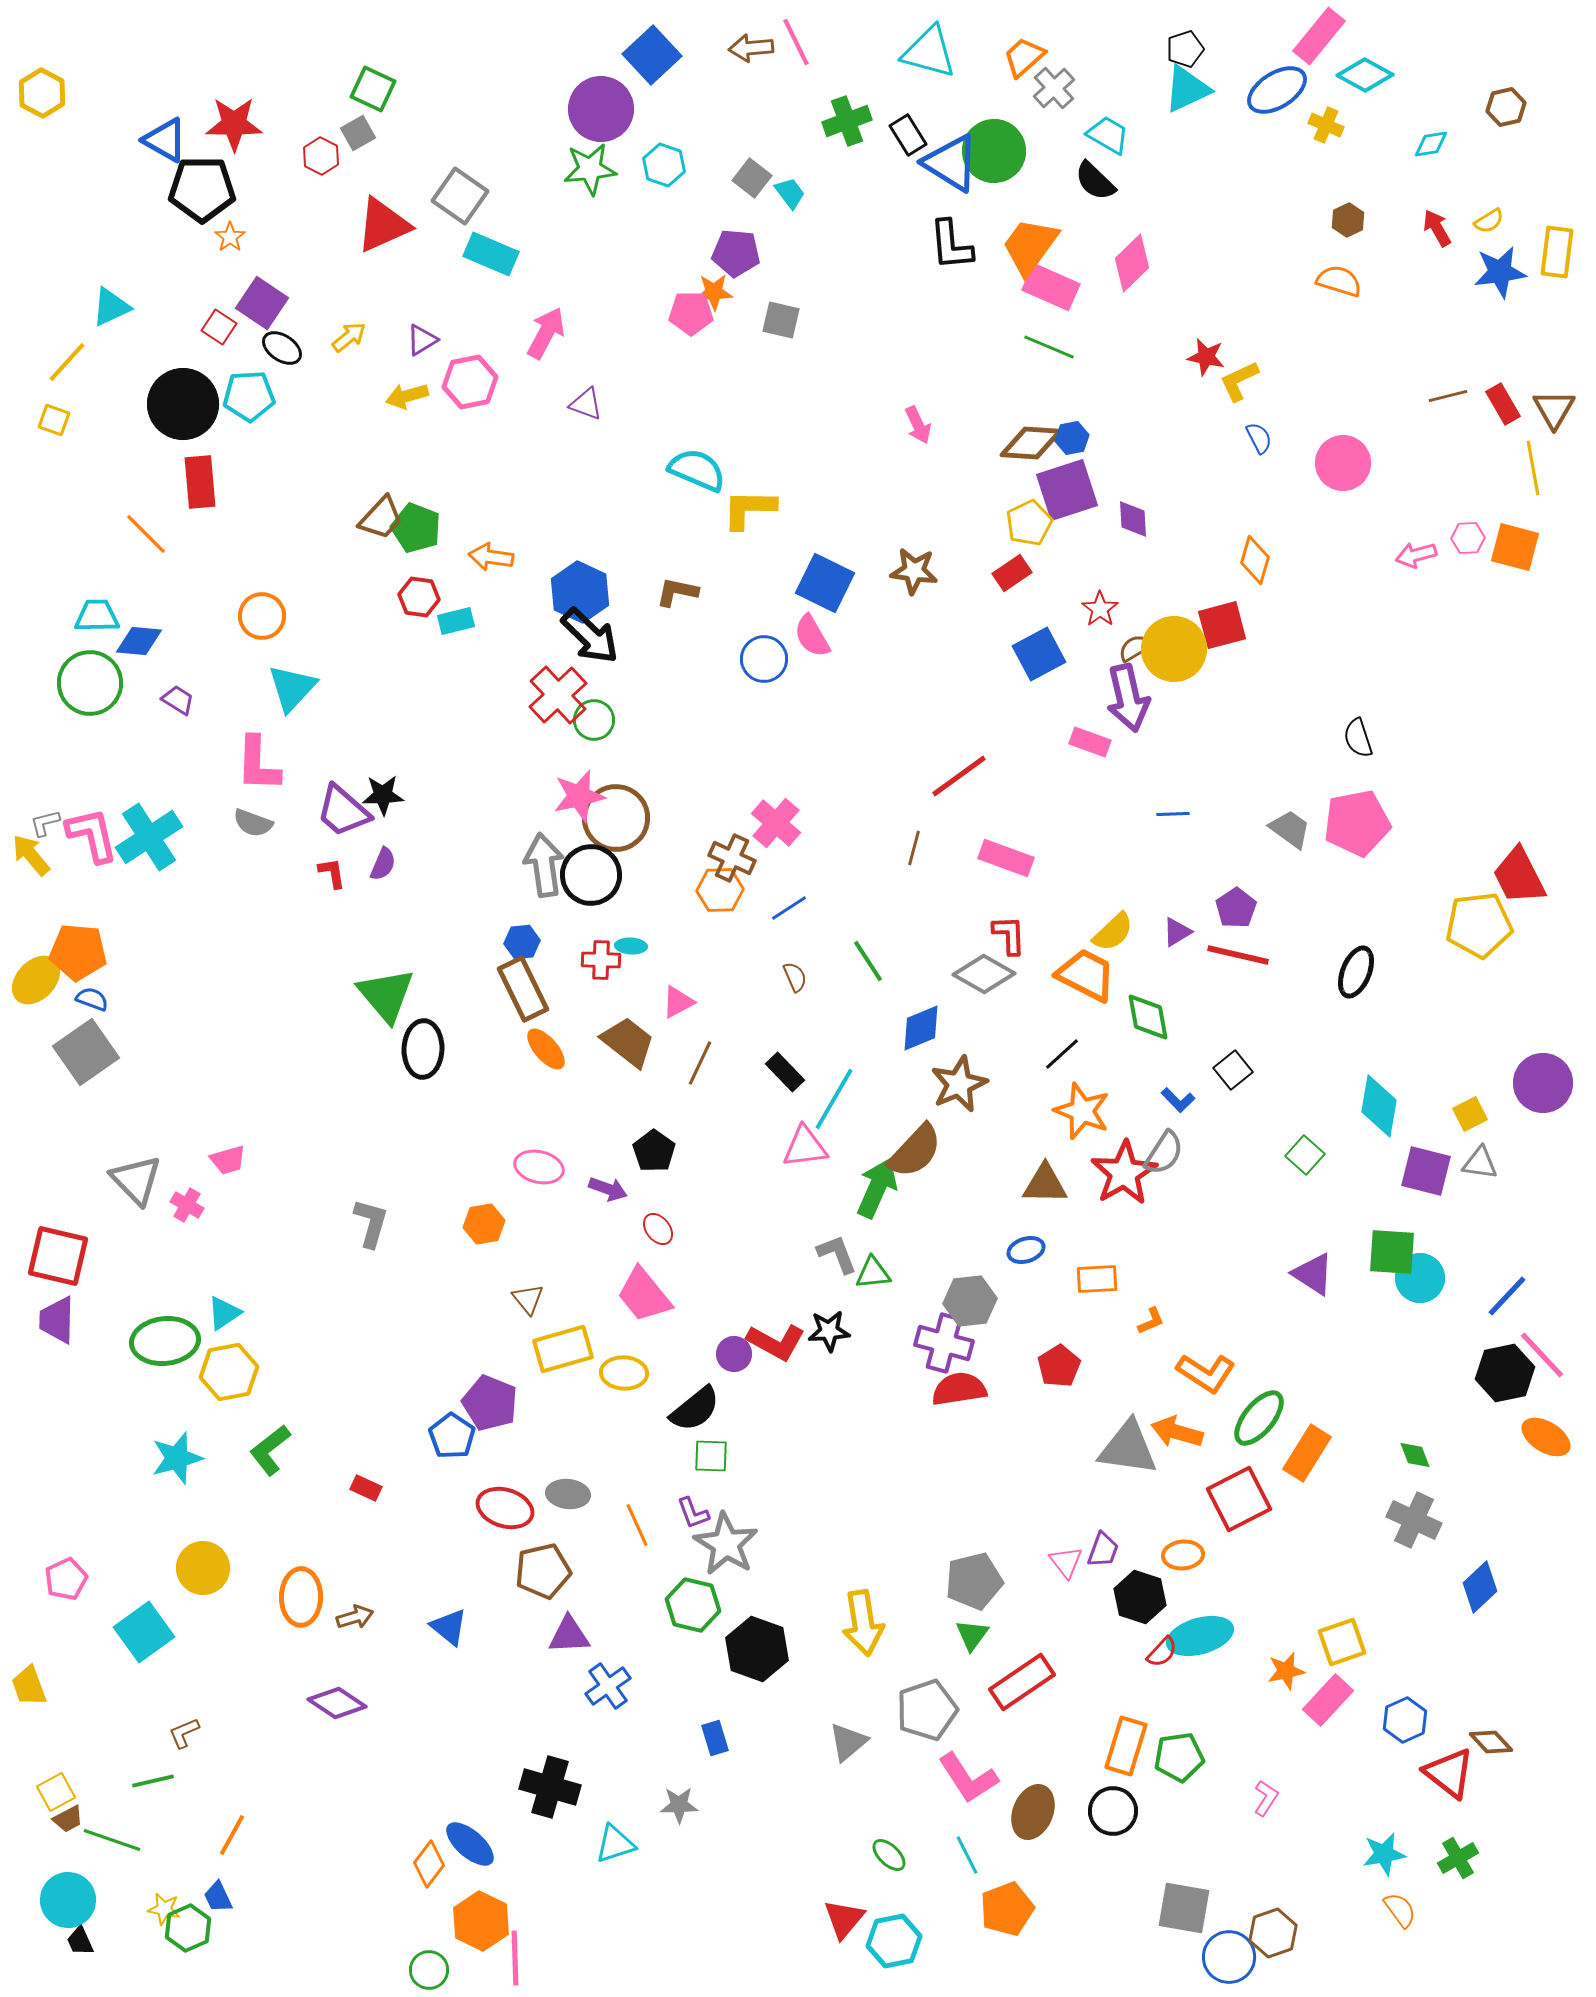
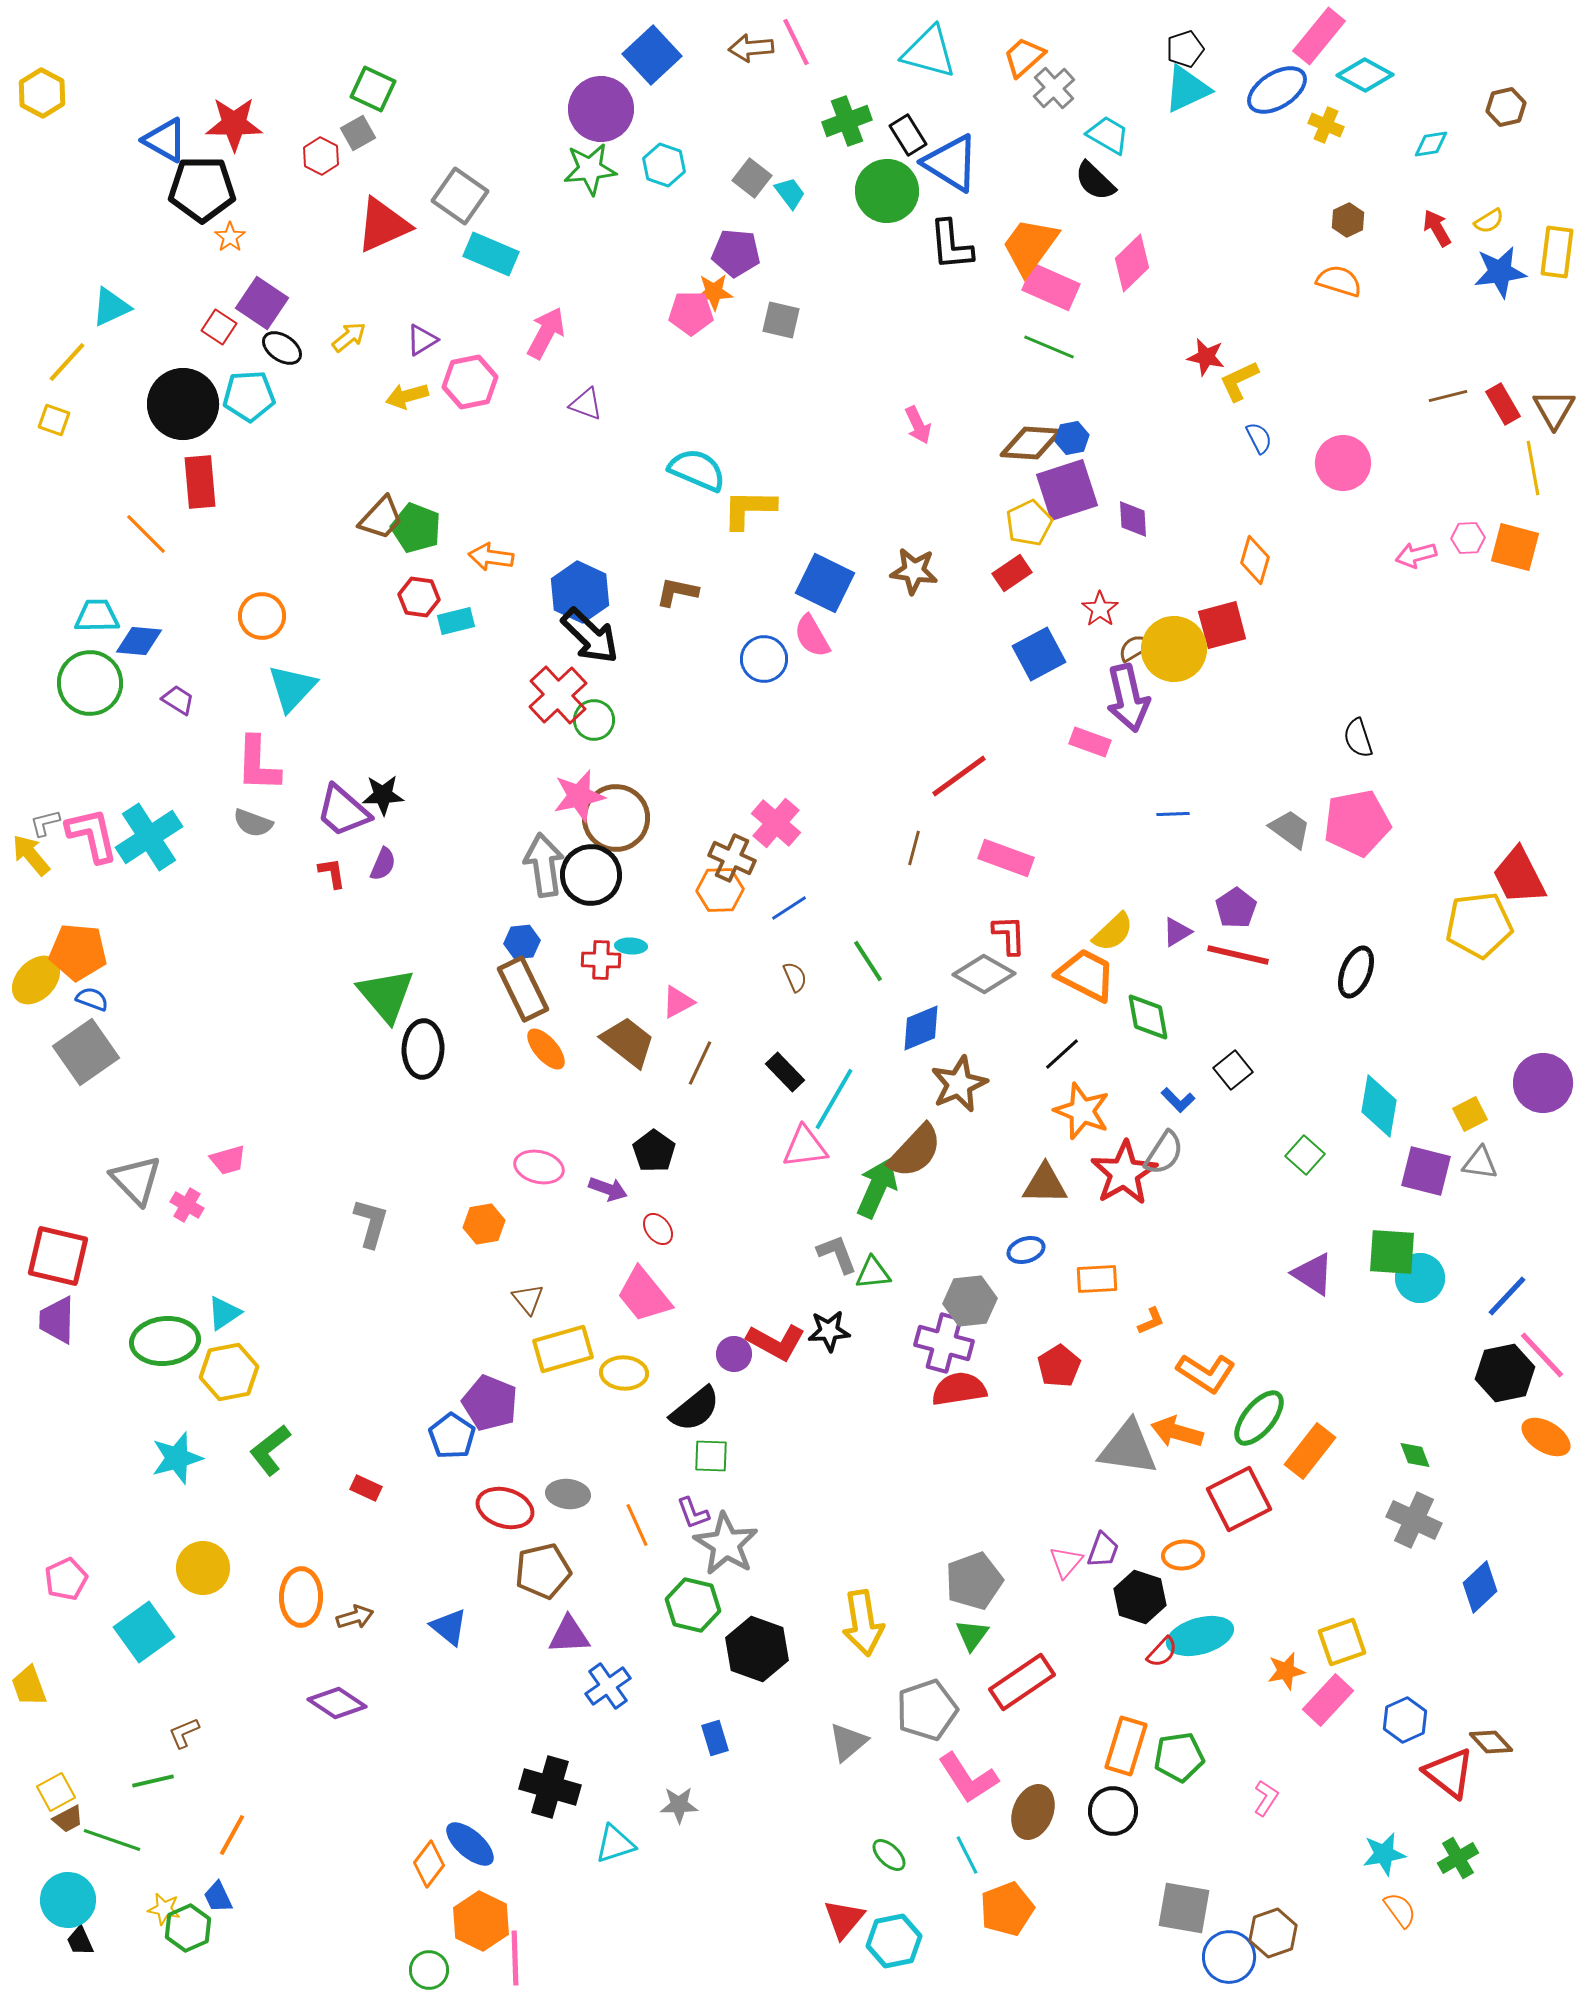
green circle at (994, 151): moved 107 px left, 40 px down
orange rectangle at (1307, 1453): moved 3 px right, 2 px up; rotated 6 degrees clockwise
pink triangle at (1066, 1562): rotated 18 degrees clockwise
gray pentagon at (974, 1581): rotated 6 degrees counterclockwise
